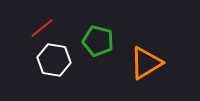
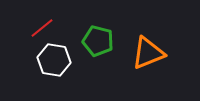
orange triangle: moved 2 px right, 10 px up; rotated 9 degrees clockwise
